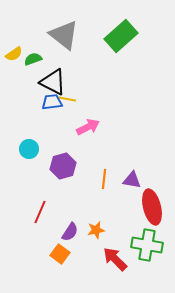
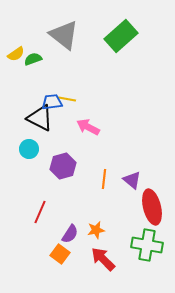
yellow semicircle: moved 2 px right
black triangle: moved 13 px left, 36 px down
pink arrow: rotated 125 degrees counterclockwise
purple triangle: rotated 30 degrees clockwise
purple semicircle: moved 2 px down
red arrow: moved 12 px left
